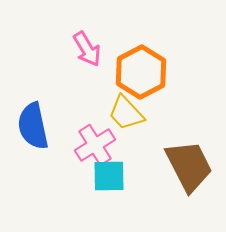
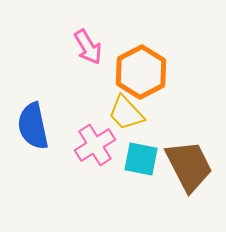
pink arrow: moved 1 px right, 2 px up
cyan square: moved 32 px right, 17 px up; rotated 12 degrees clockwise
